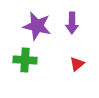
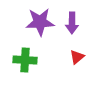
purple star: moved 3 px right, 4 px up; rotated 16 degrees counterclockwise
red triangle: moved 7 px up
